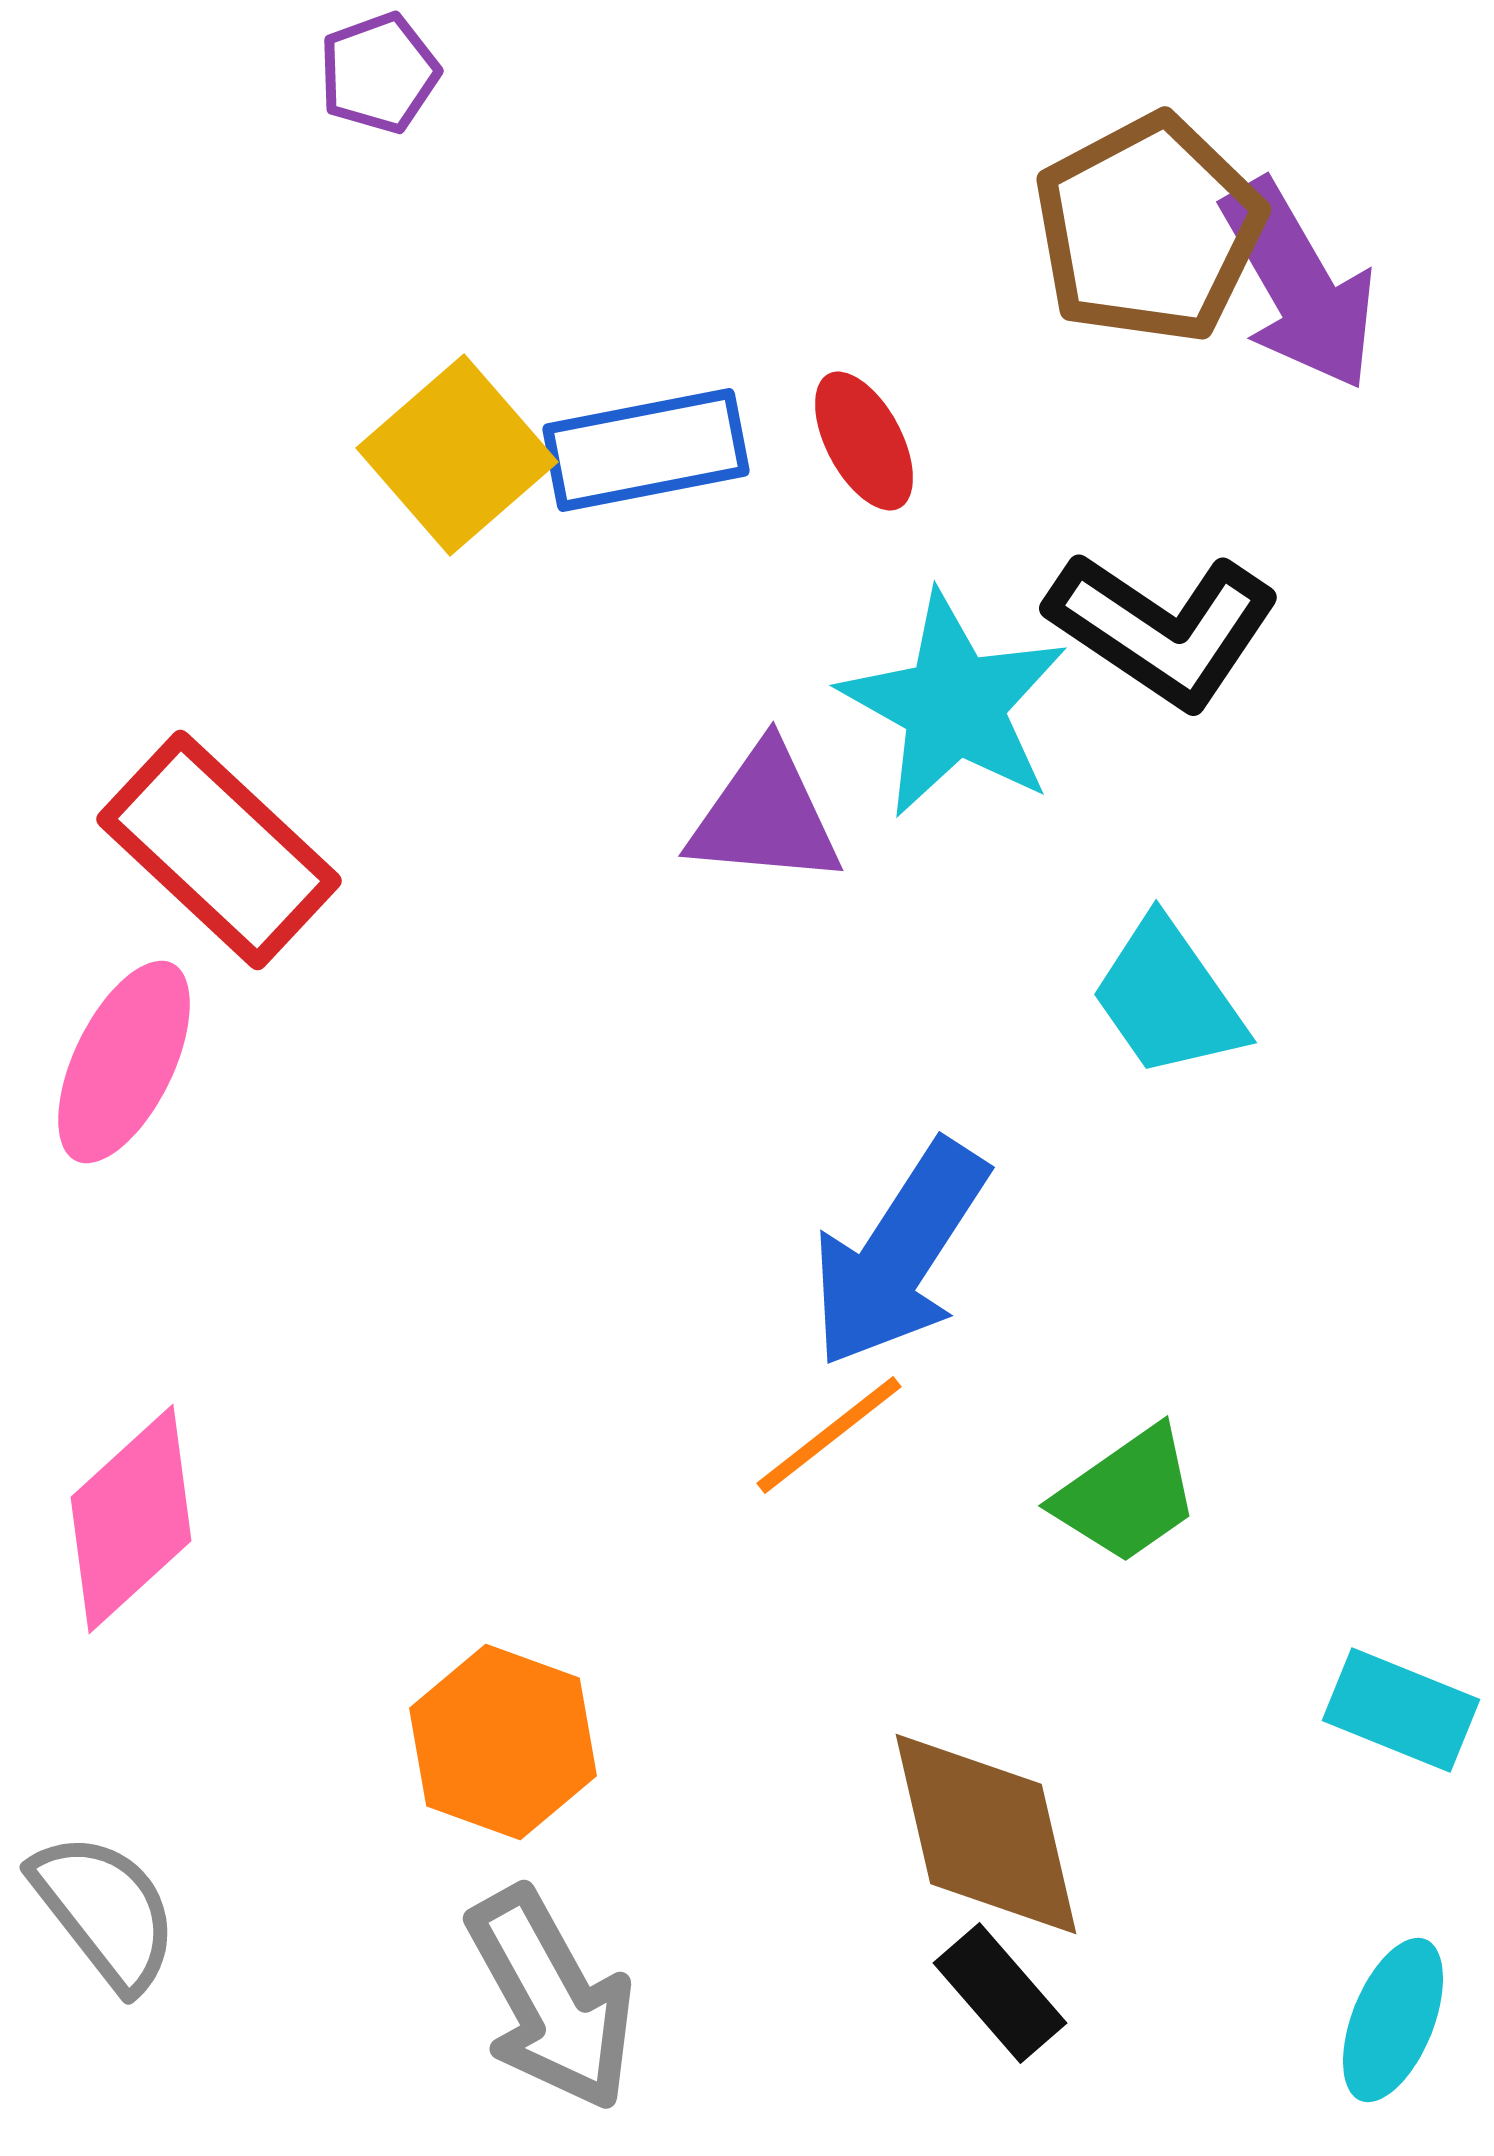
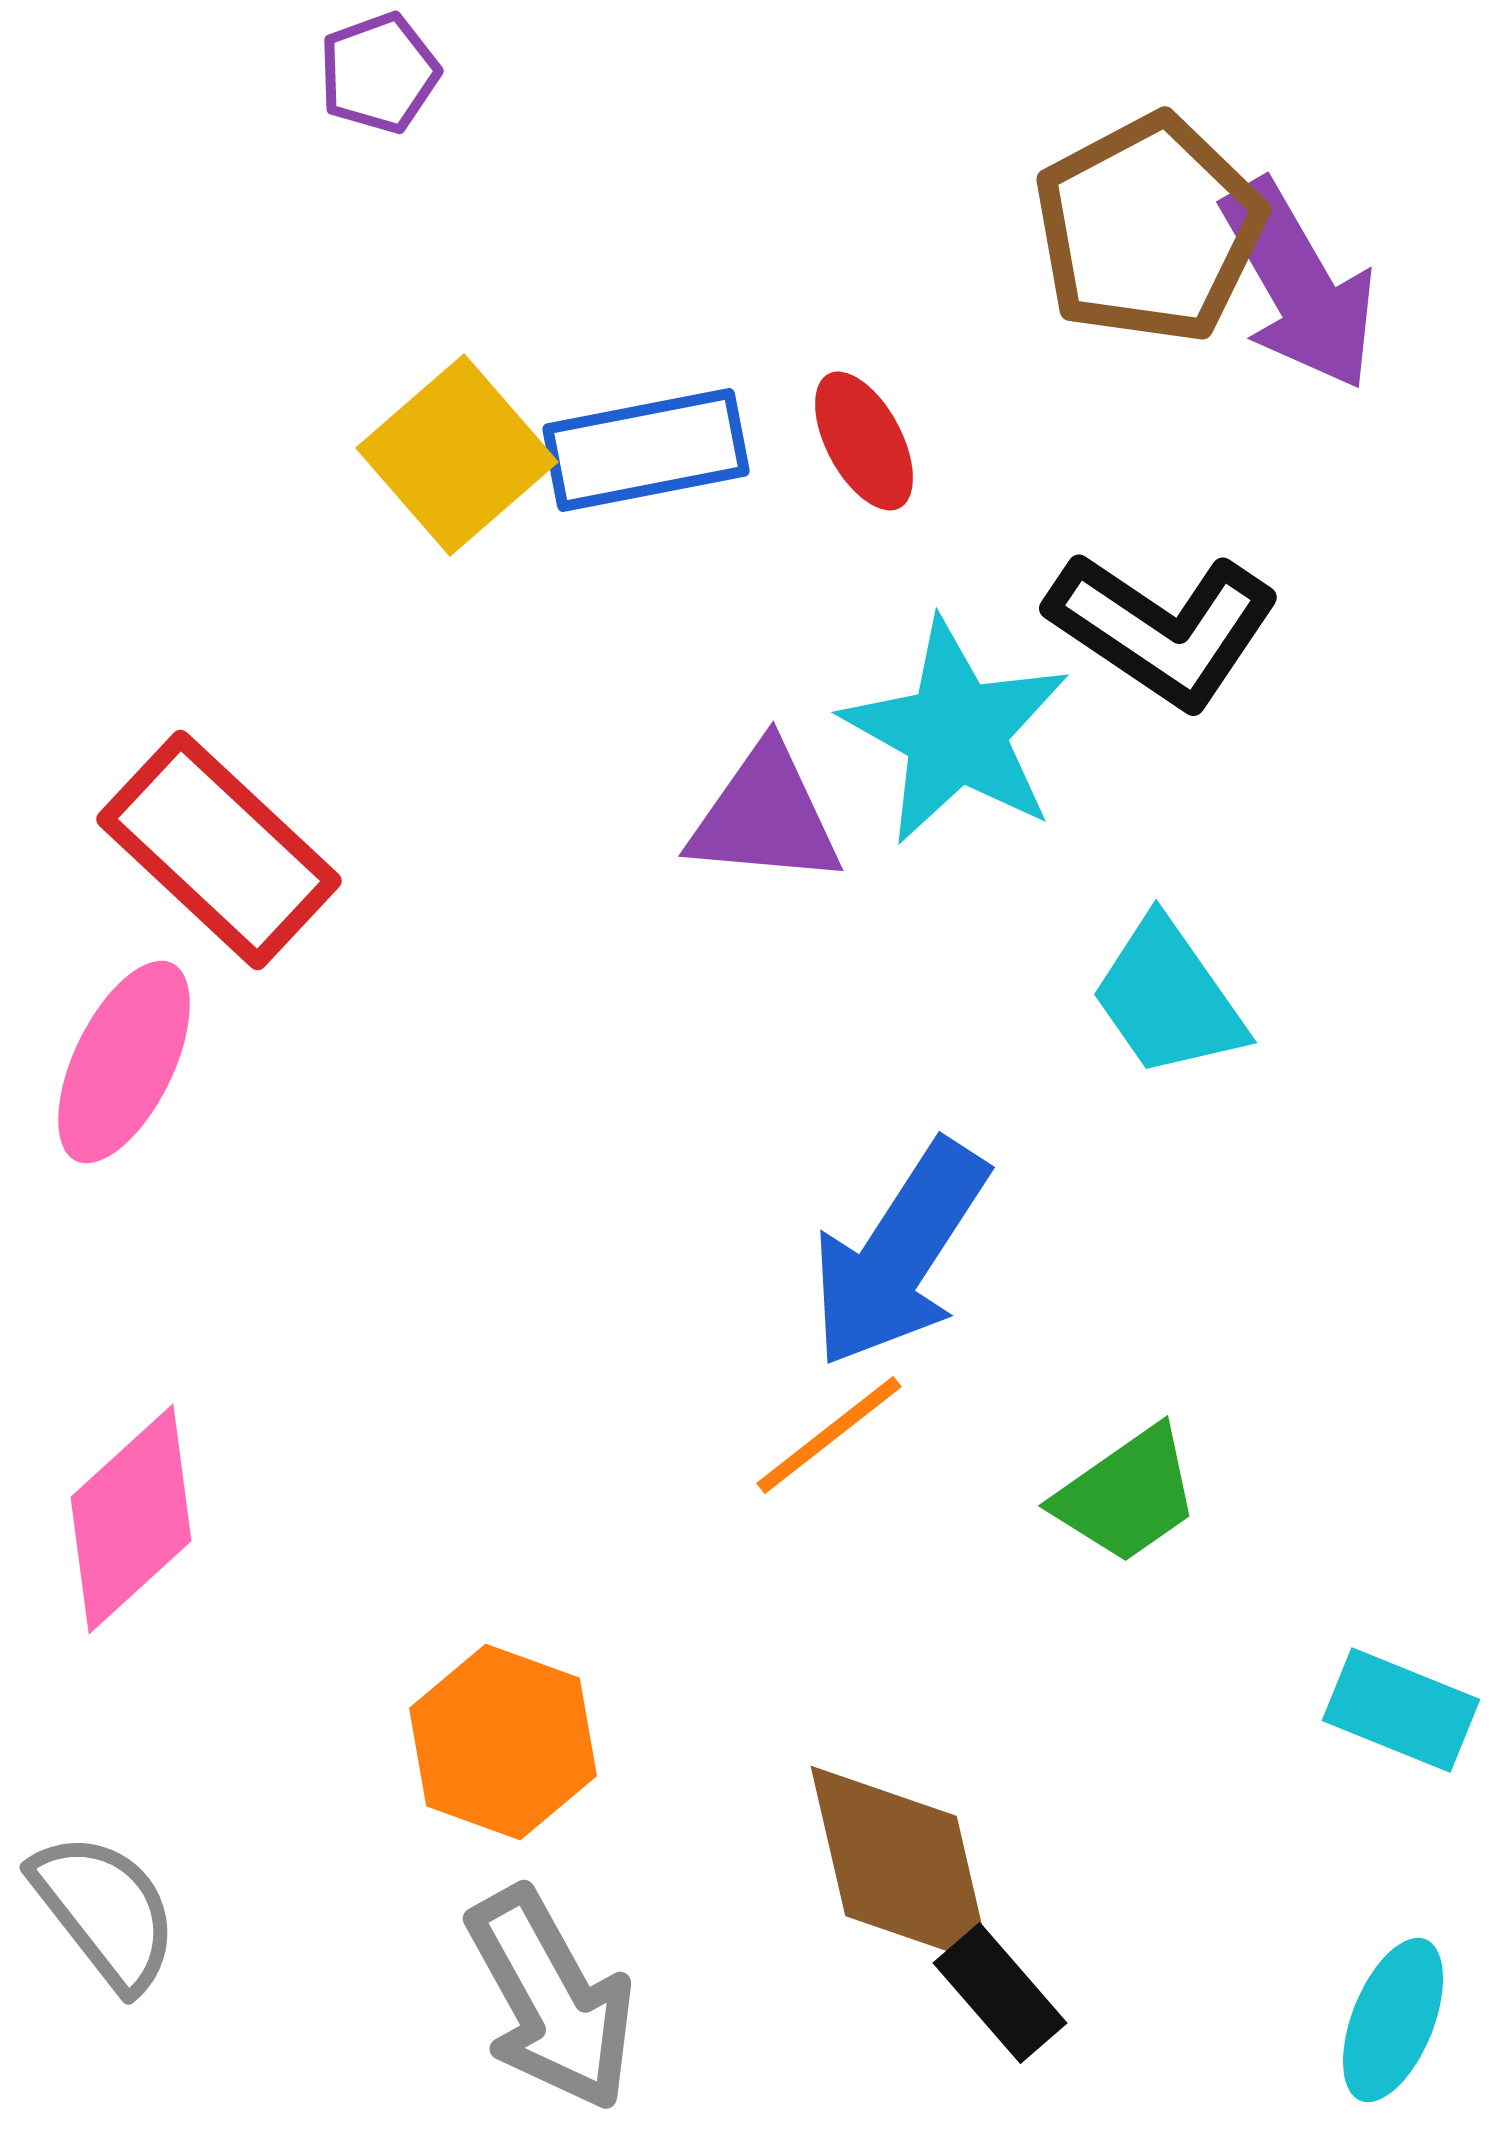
cyan star: moved 2 px right, 27 px down
brown diamond: moved 85 px left, 32 px down
